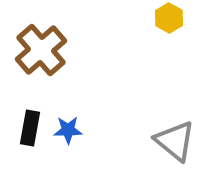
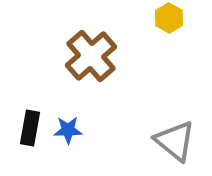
brown cross: moved 50 px right, 6 px down
